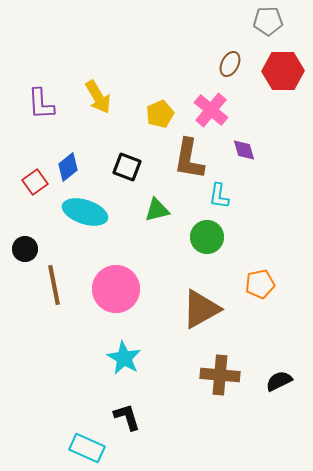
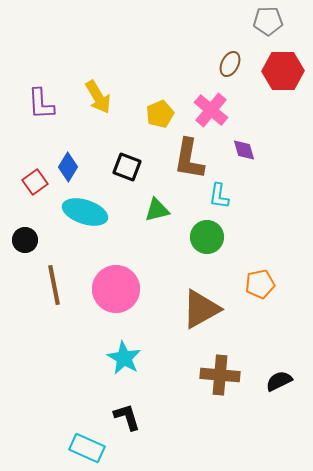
blue diamond: rotated 20 degrees counterclockwise
black circle: moved 9 px up
